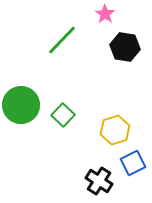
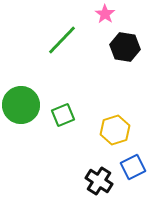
green square: rotated 25 degrees clockwise
blue square: moved 4 px down
